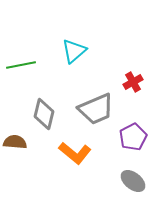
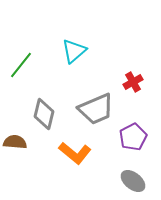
green line: rotated 40 degrees counterclockwise
